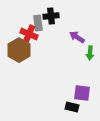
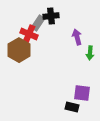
gray rectangle: rotated 42 degrees clockwise
purple arrow: rotated 42 degrees clockwise
